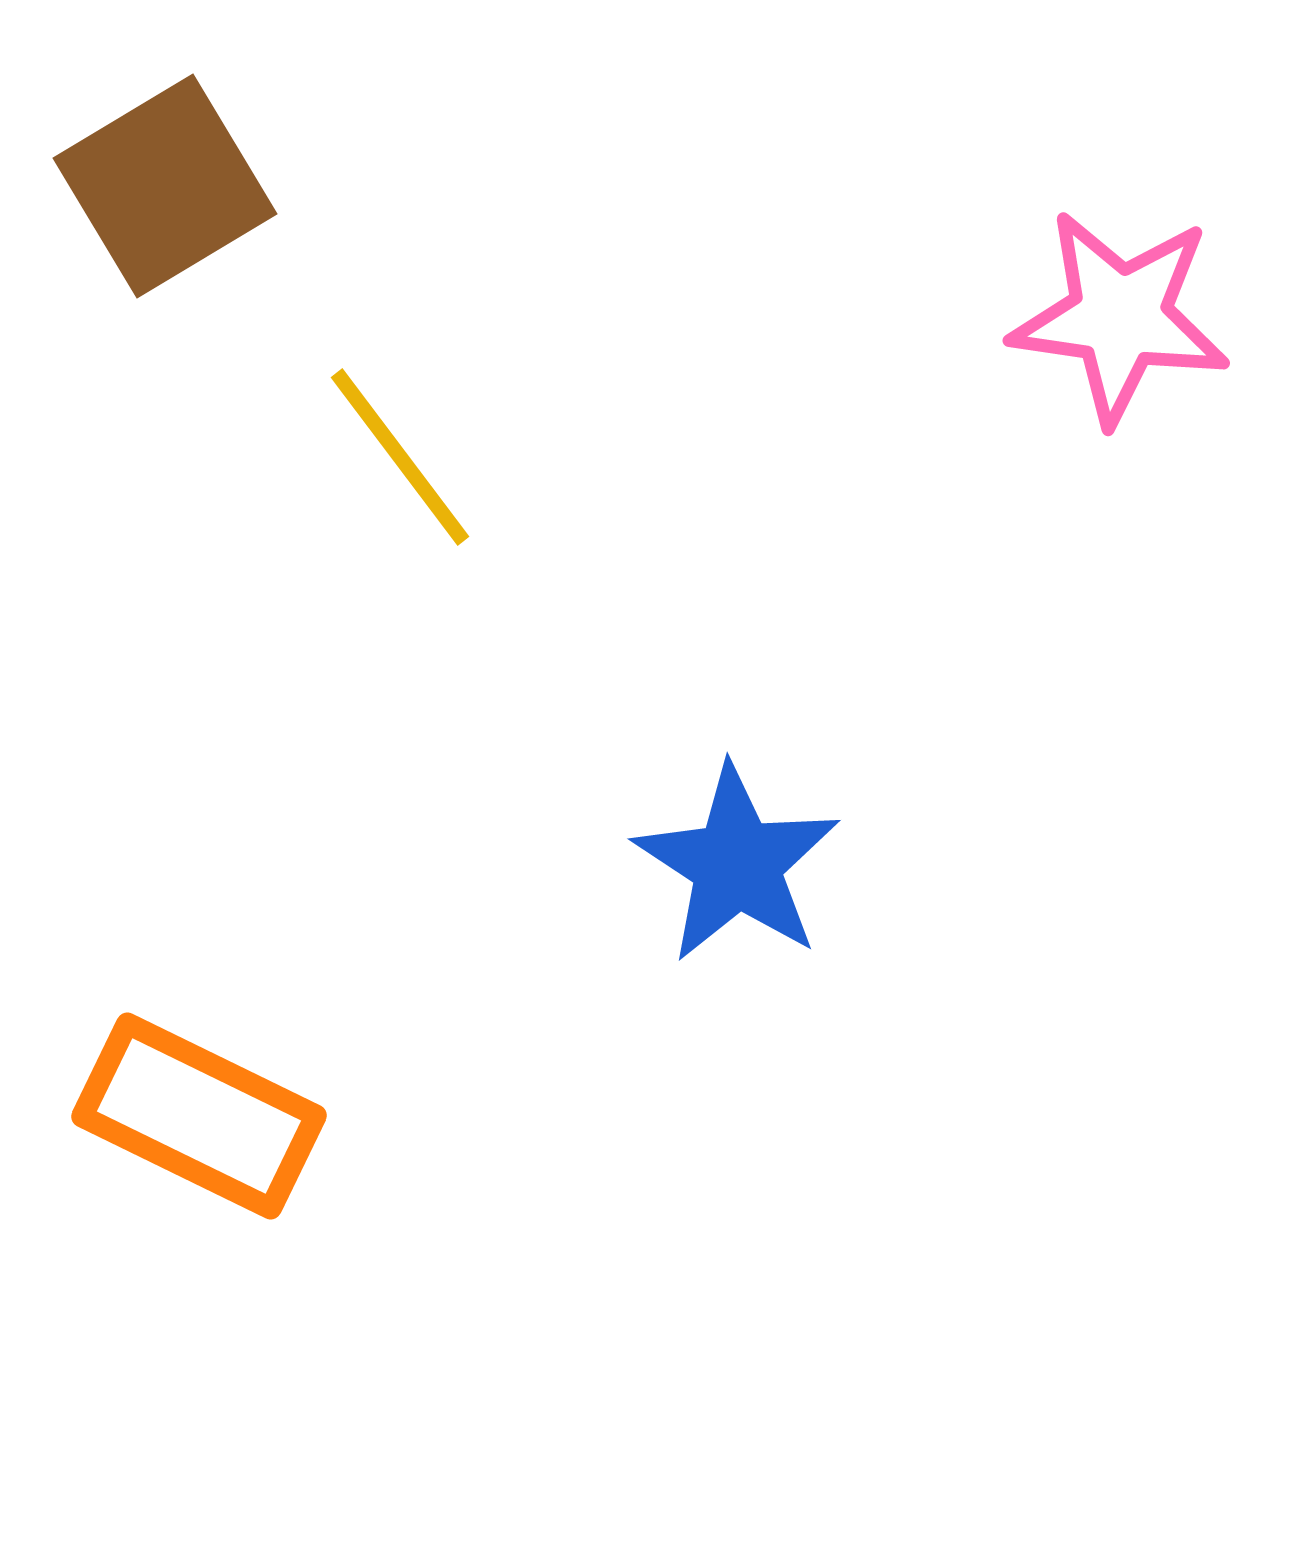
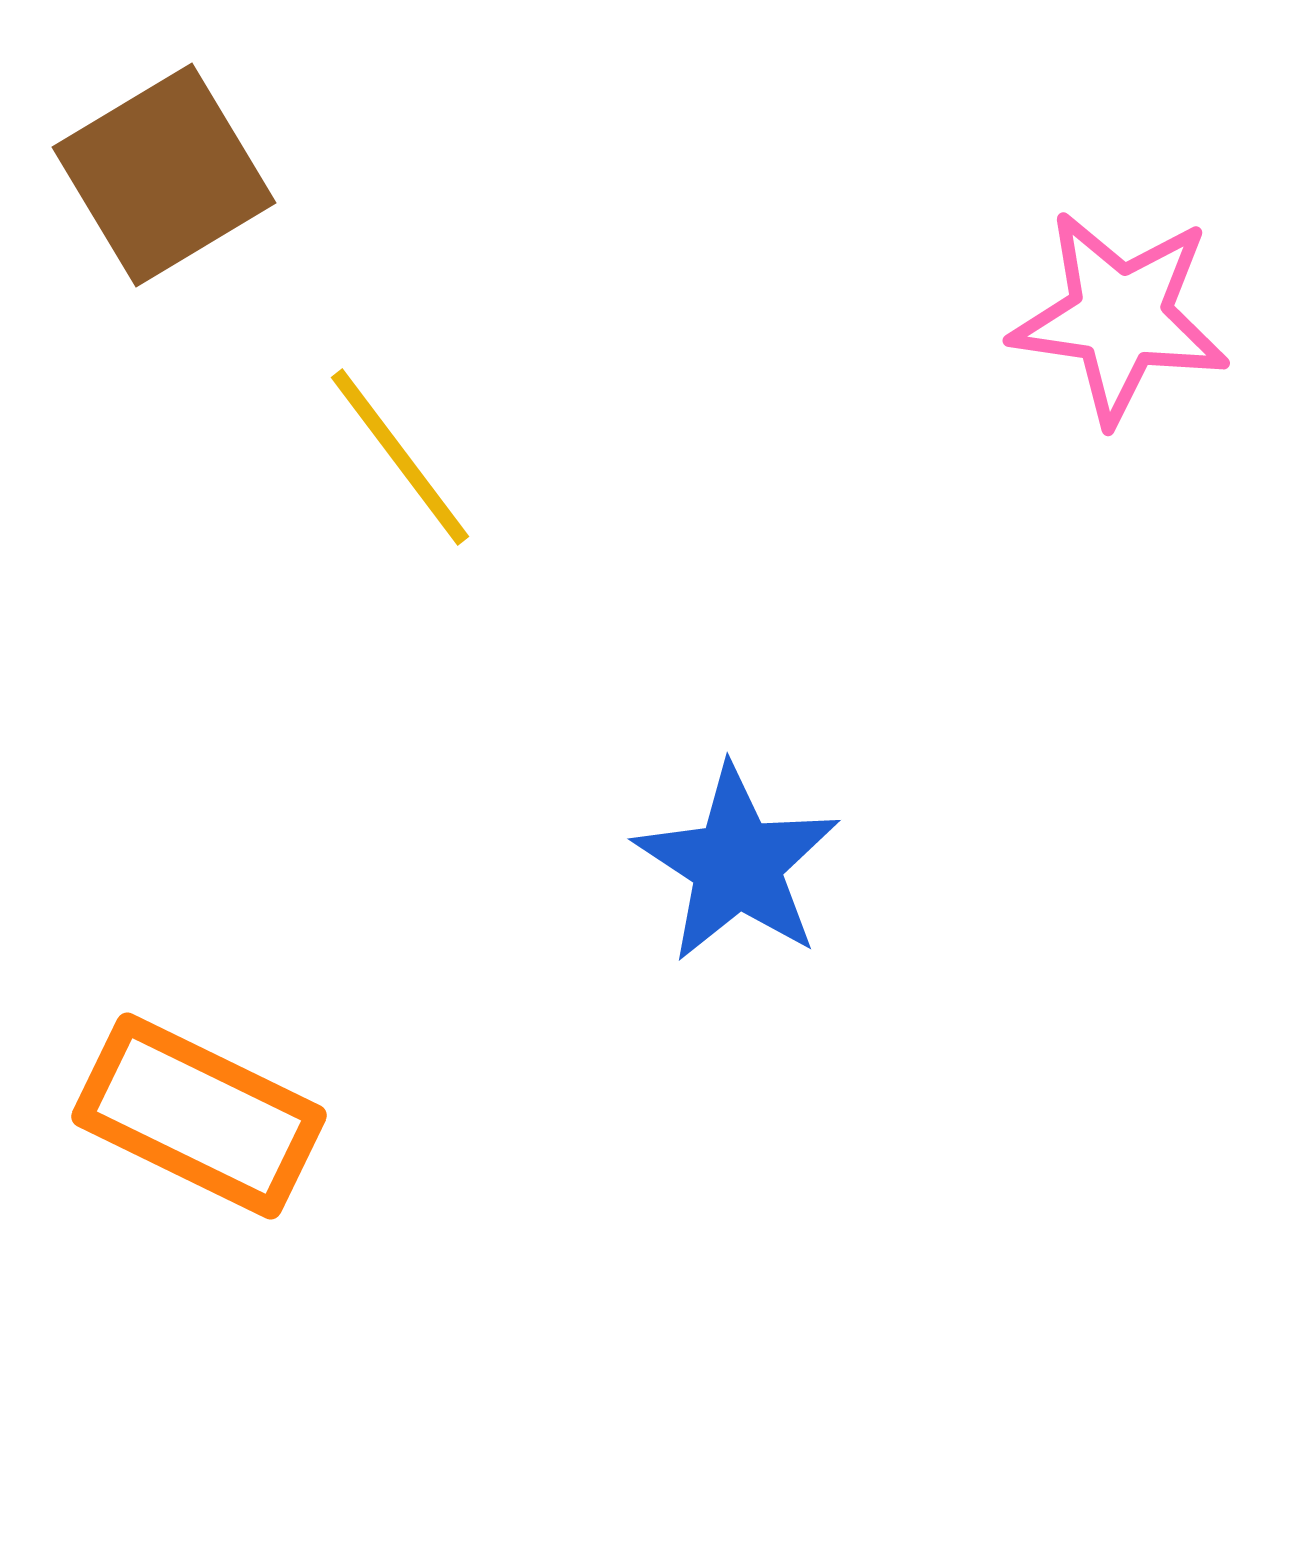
brown square: moved 1 px left, 11 px up
